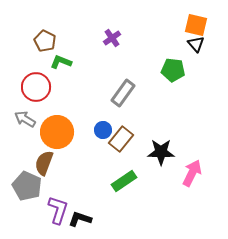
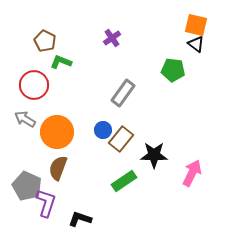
black triangle: rotated 12 degrees counterclockwise
red circle: moved 2 px left, 2 px up
black star: moved 7 px left, 3 px down
brown semicircle: moved 14 px right, 5 px down
purple L-shape: moved 12 px left, 7 px up
